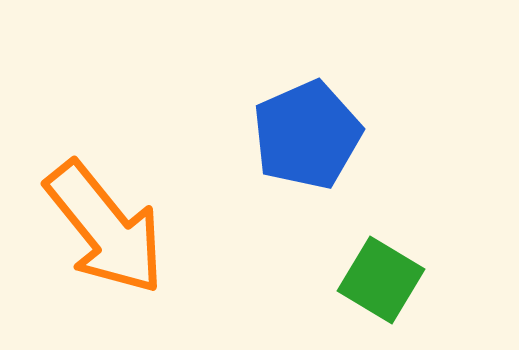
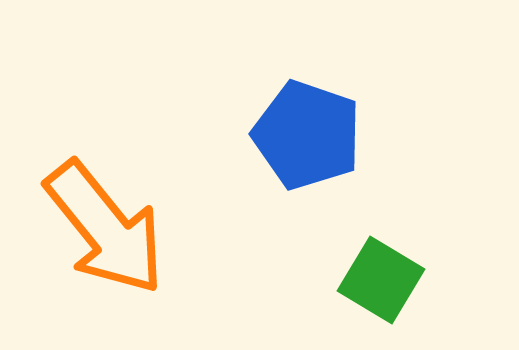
blue pentagon: rotated 29 degrees counterclockwise
